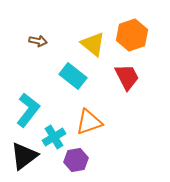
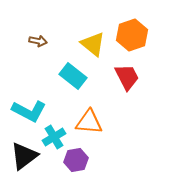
cyan L-shape: moved 1 px right, 1 px down; rotated 80 degrees clockwise
orange triangle: rotated 24 degrees clockwise
